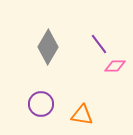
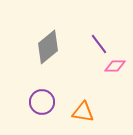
gray diamond: rotated 20 degrees clockwise
purple circle: moved 1 px right, 2 px up
orange triangle: moved 1 px right, 3 px up
